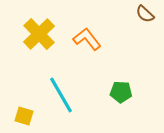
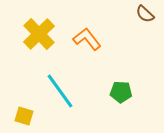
cyan line: moved 1 px left, 4 px up; rotated 6 degrees counterclockwise
